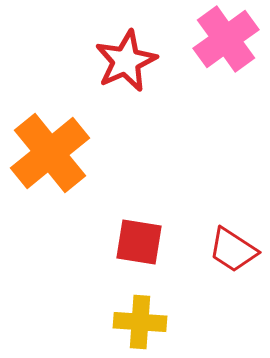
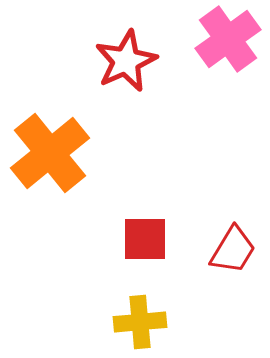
pink cross: moved 2 px right
red square: moved 6 px right, 3 px up; rotated 9 degrees counterclockwise
red trapezoid: rotated 92 degrees counterclockwise
yellow cross: rotated 9 degrees counterclockwise
